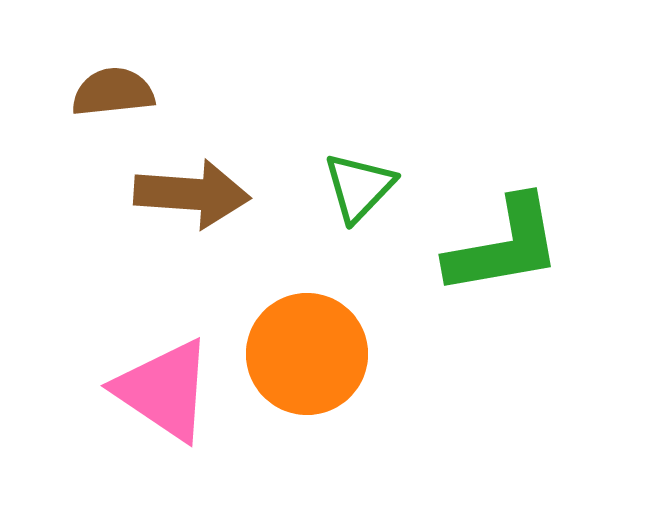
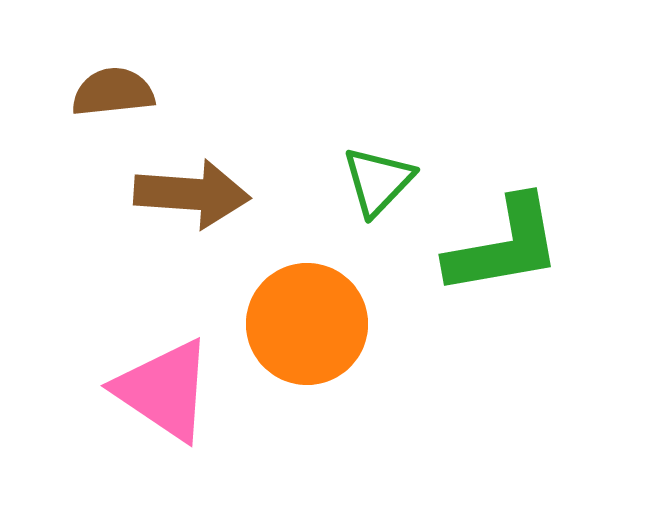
green triangle: moved 19 px right, 6 px up
orange circle: moved 30 px up
